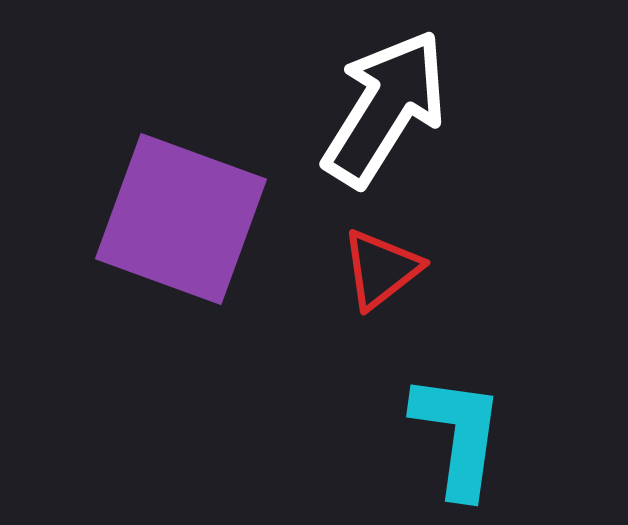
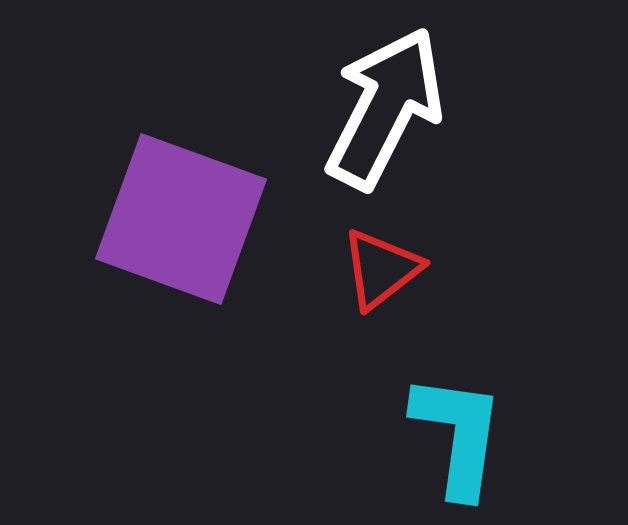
white arrow: rotated 5 degrees counterclockwise
